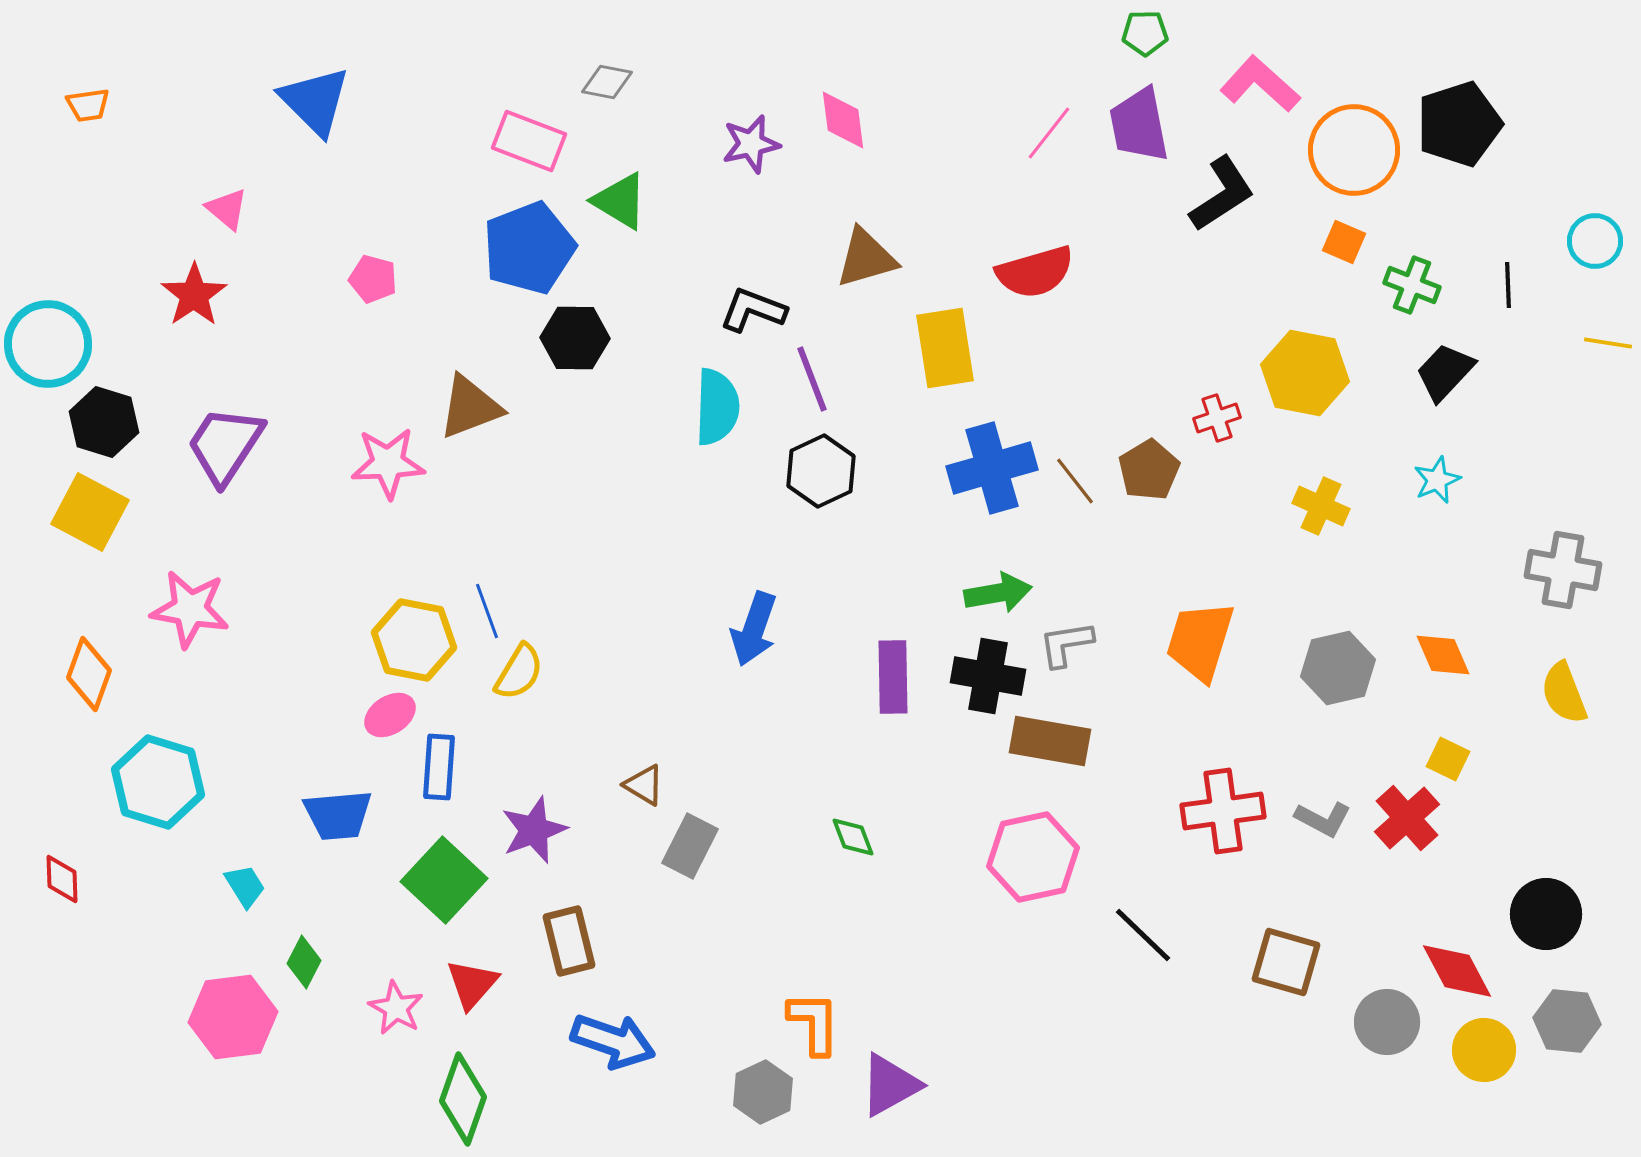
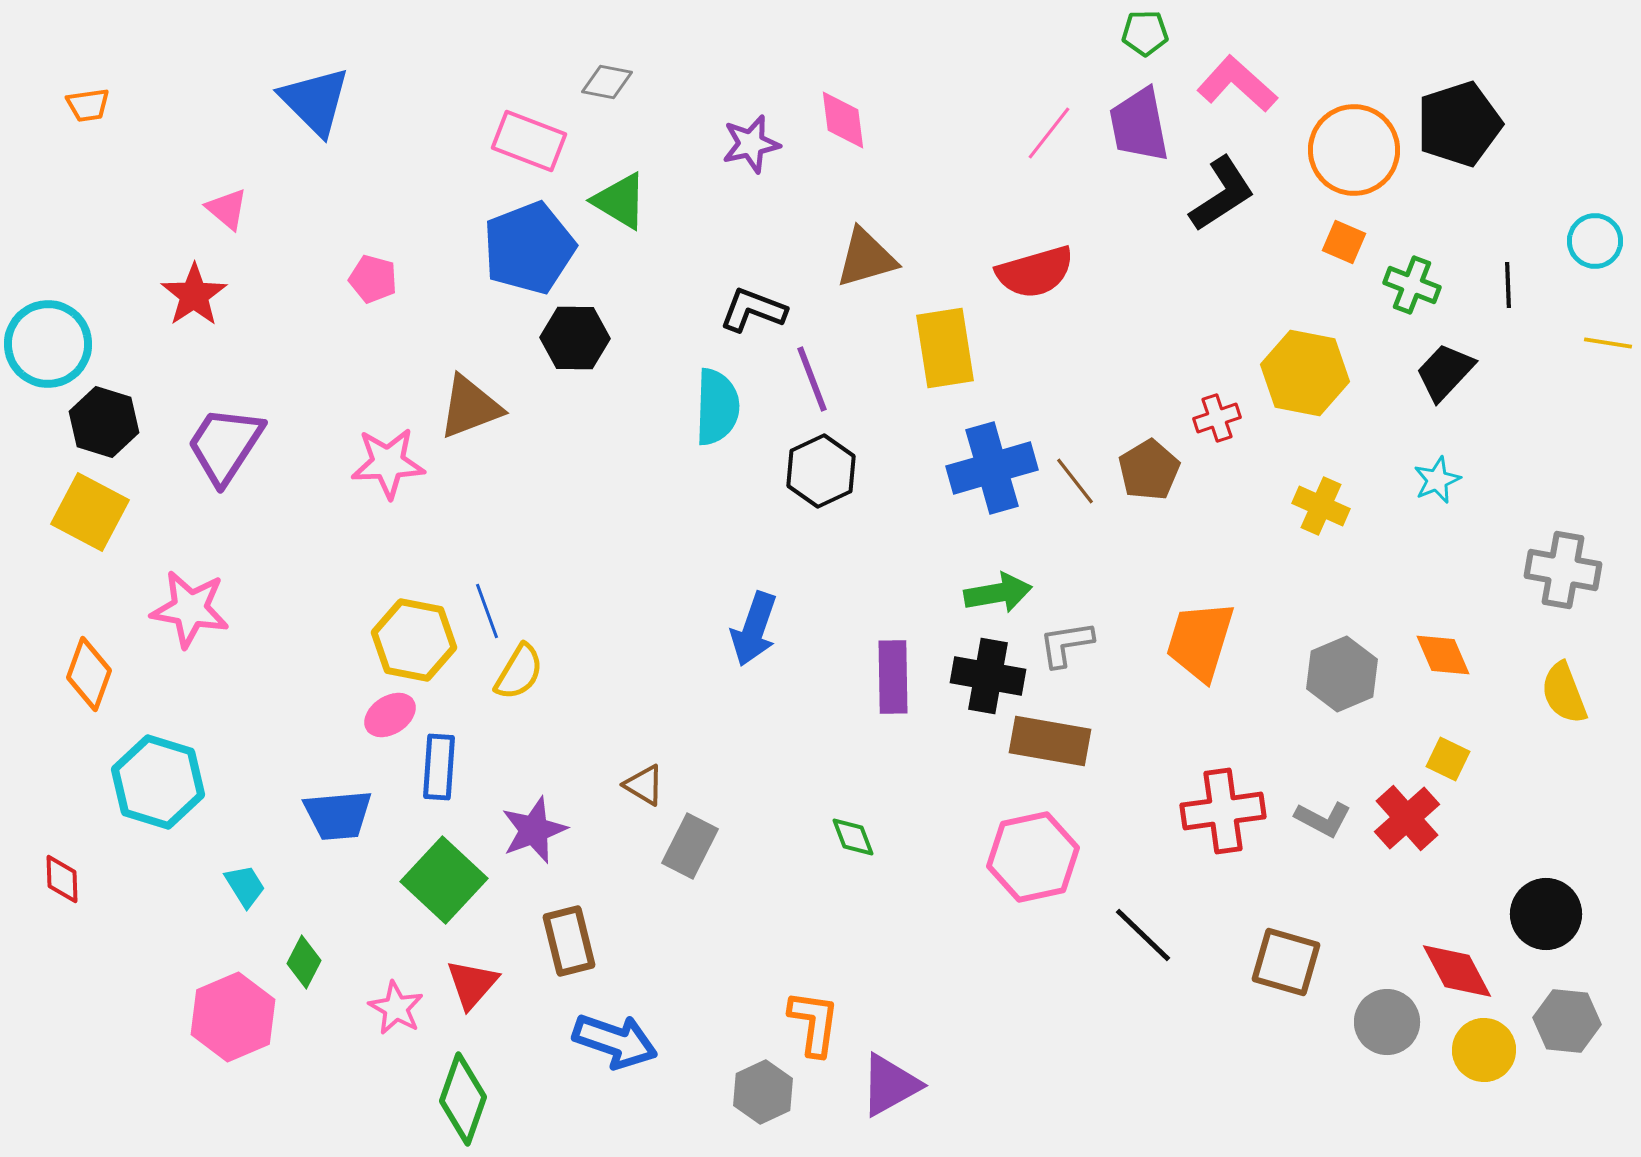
pink L-shape at (1260, 84): moved 23 px left
gray hexagon at (1338, 668): moved 4 px right, 6 px down; rotated 10 degrees counterclockwise
pink hexagon at (233, 1017): rotated 16 degrees counterclockwise
orange L-shape at (814, 1023): rotated 8 degrees clockwise
blue arrow at (613, 1041): moved 2 px right
